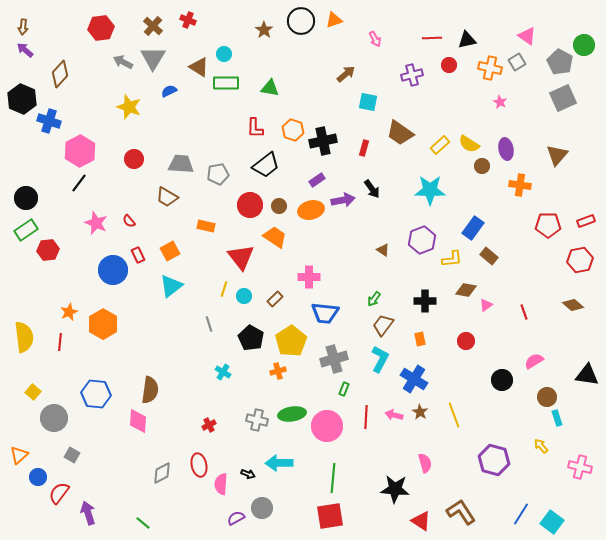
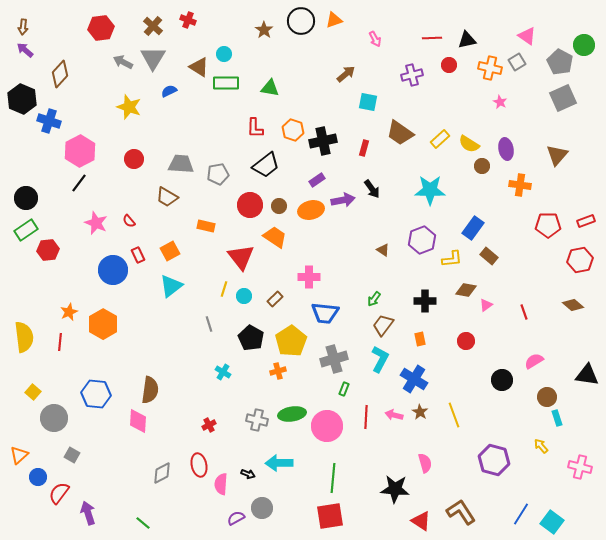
yellow rectangle at (440, 145): moved 6 px up
